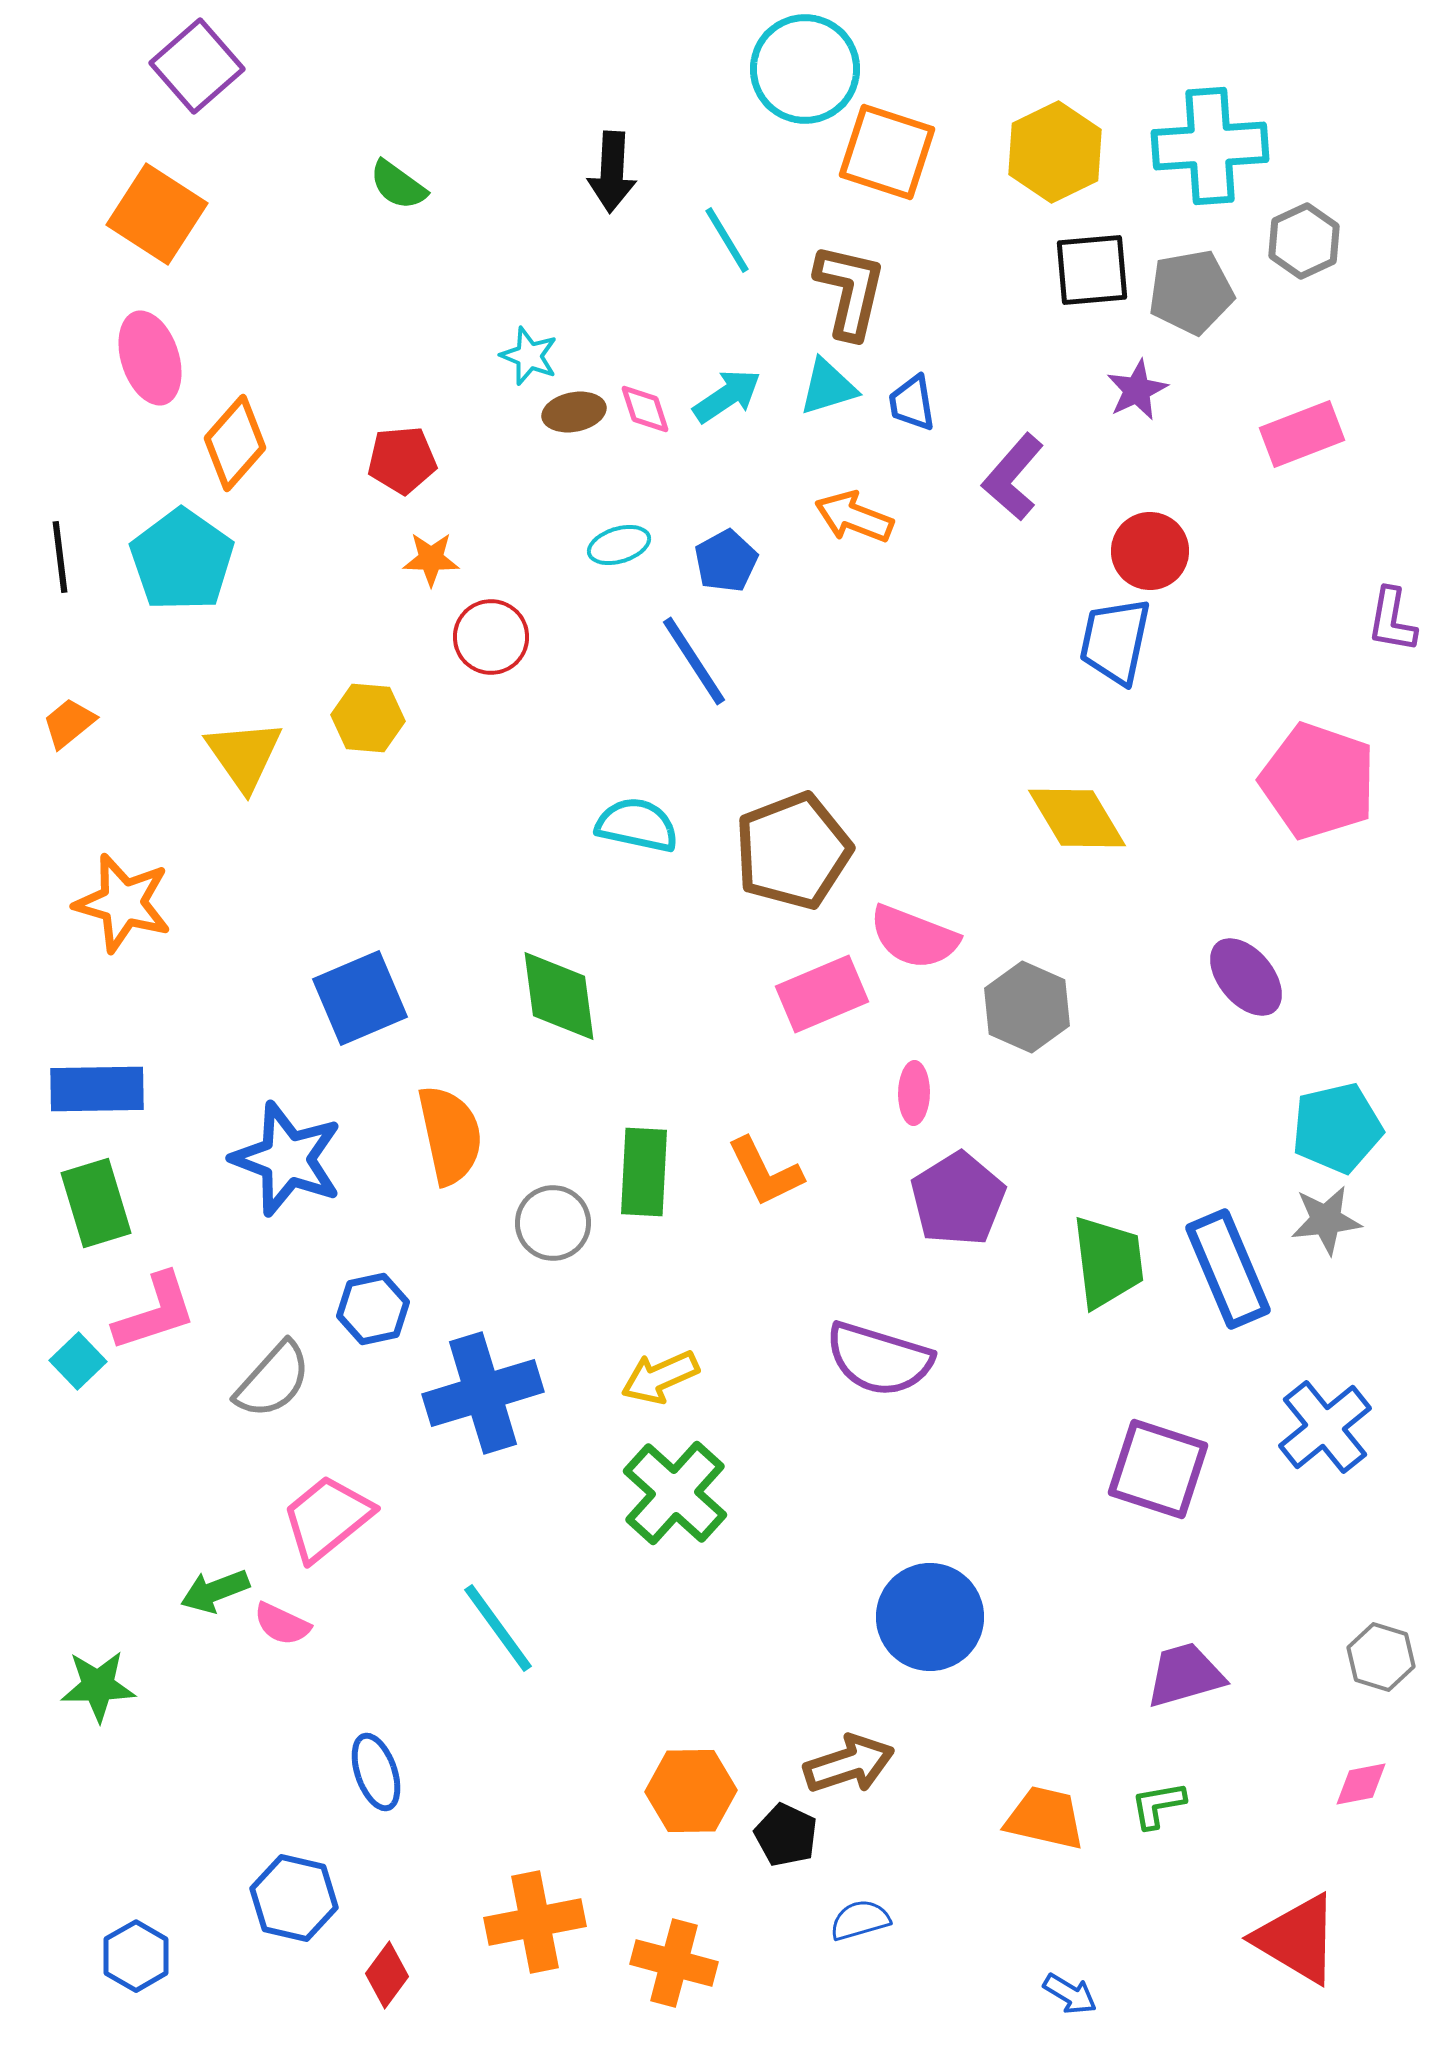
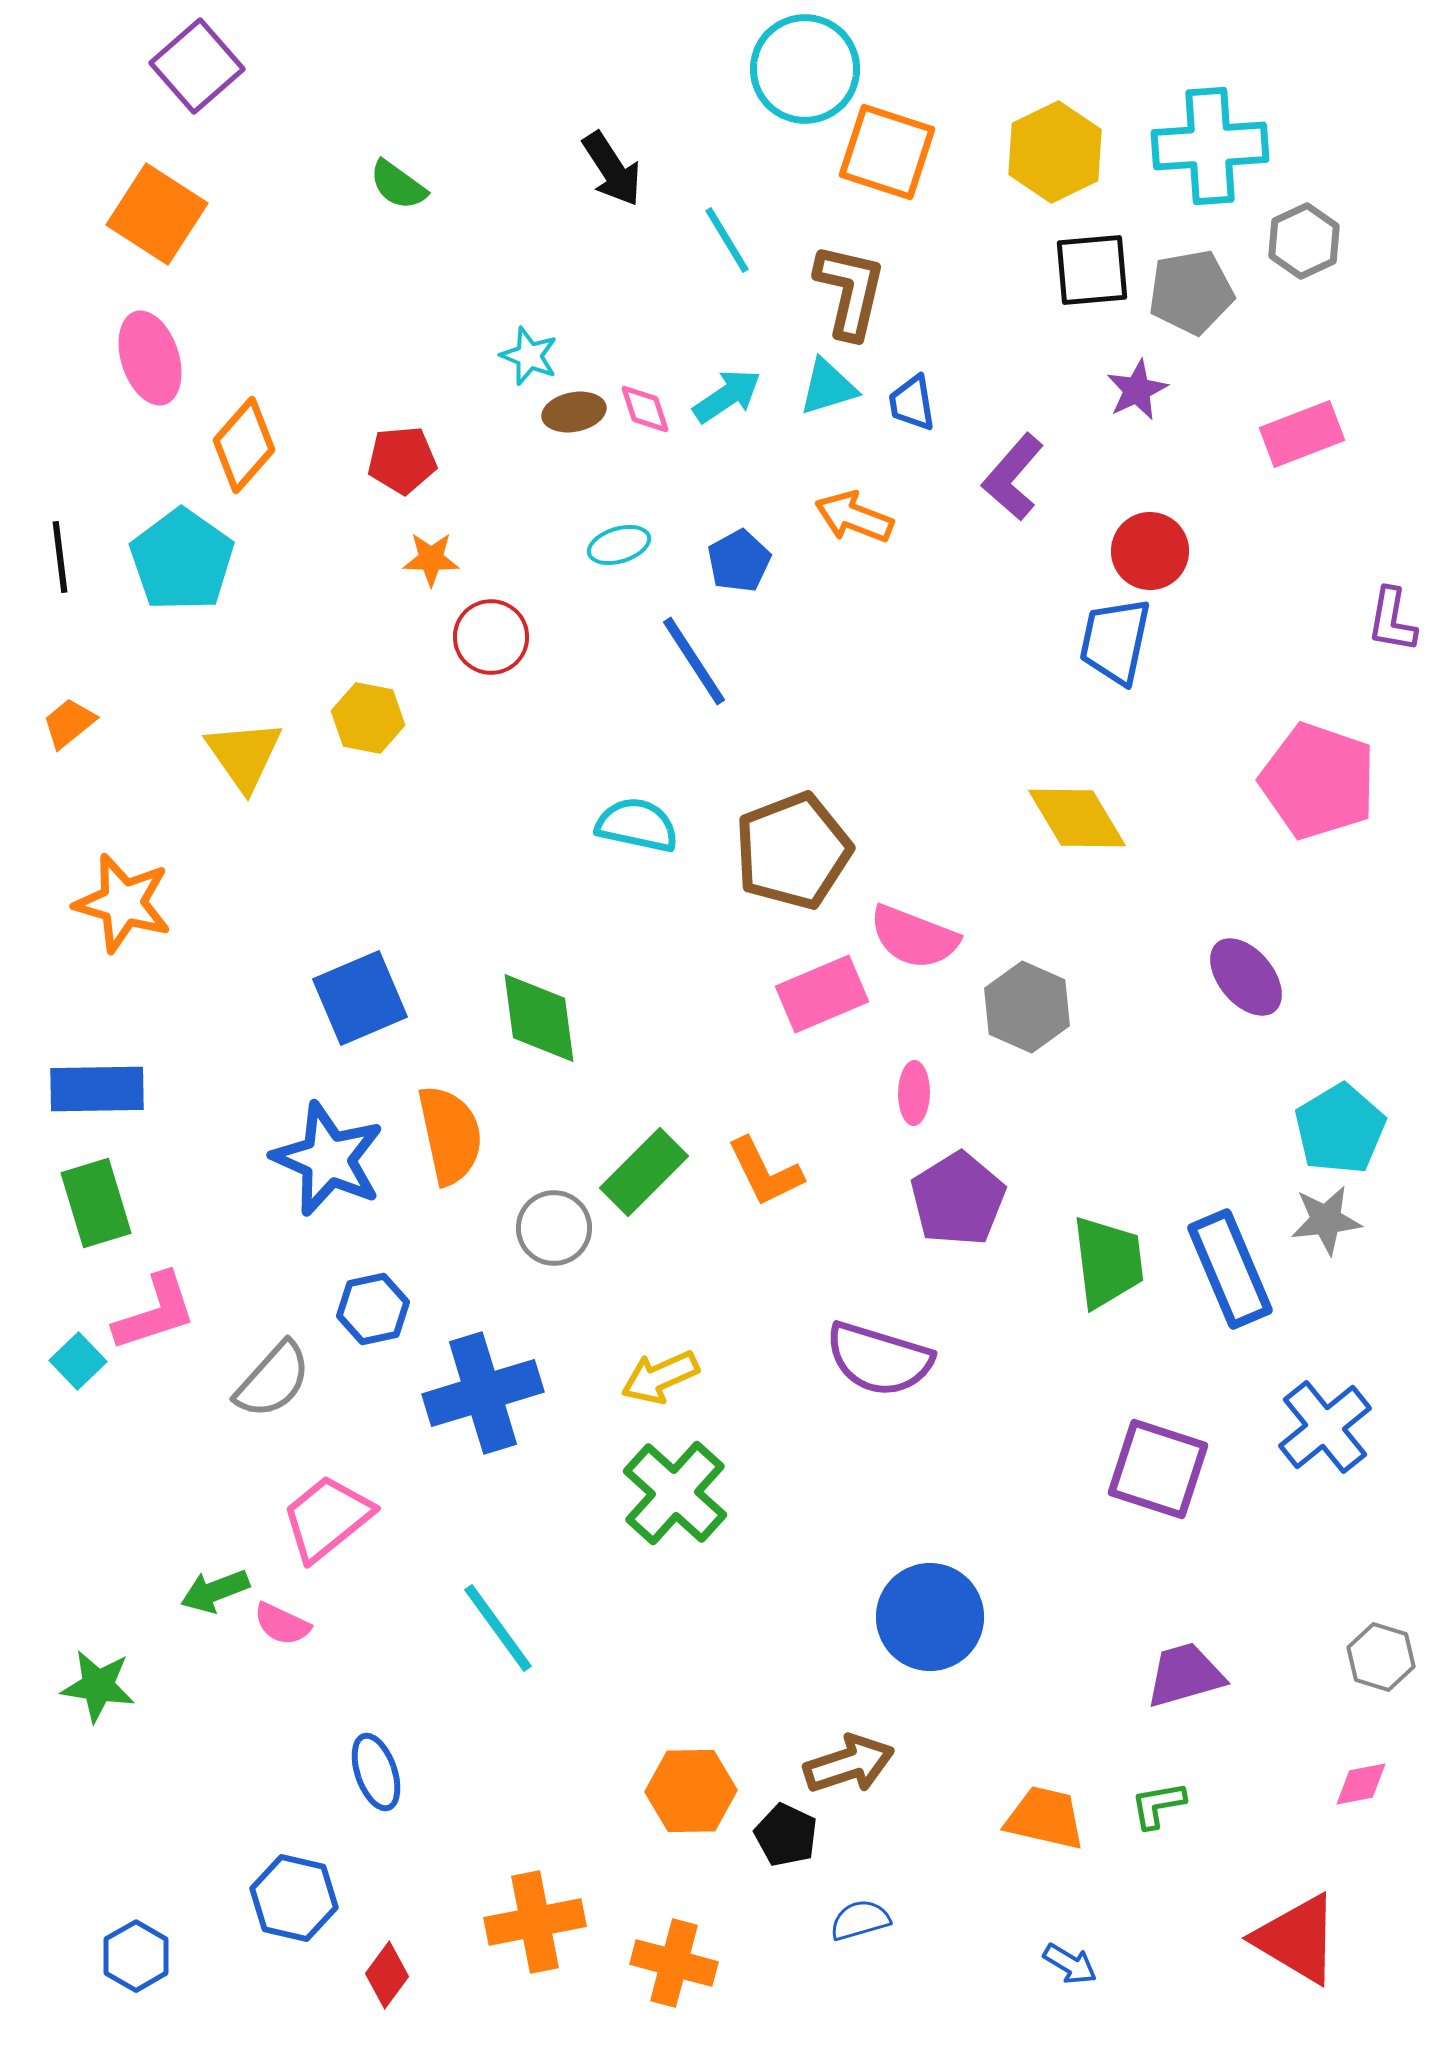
black arrow at (612, 172): moved 3 px up; rotated 36 degrees counterclockwise
orange diamond at (235, 443): moved 9 px right, 2 px down
blue pentagon at (726, 561): moved 13 px right
yellow hexagon at (368, 718): rotated 6 degrees clockwise
green diamond at (559, 996): moved 20 px left, 22 px down
cyan pentagon at (1337, 1128): moved 3 px right, 1 px down; rotated 18 degrees counterclockwise
blue star at (287, 1159): moved 41 px right; rotated 3 degrees clockwise
green rectangle at (644, 1172): rotated 42 degrees clockwise
gray circle at (553, 1223): moved 1 px right, 5 px down
blue rectangle at (1228, 1269): moved 2 px right
green star at (98, 1686): rotated 10 degrees clockwise
blue arrow at (1070, 1994): moved 30 px up
